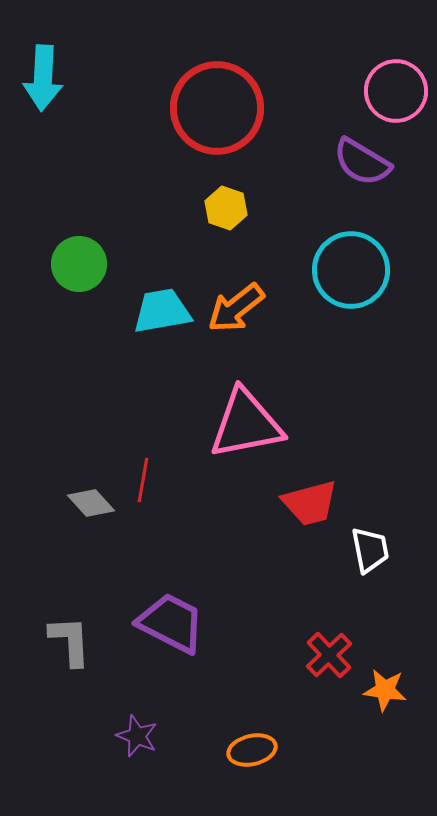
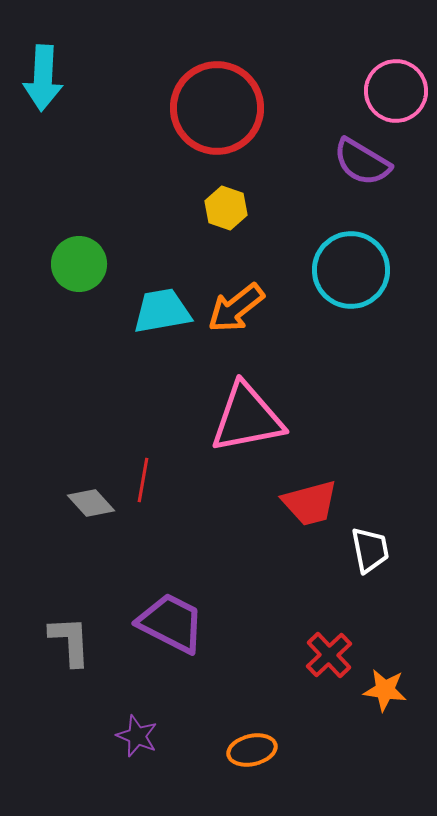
pink triangle: moved 1 px right, 6 px up
